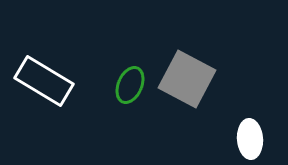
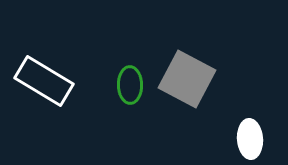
green ellipse: rotated 24 degrees counterclockwise
